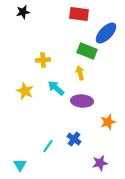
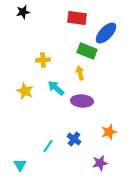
red rectangle: moved 2 px left, 4 px down
orange star: moved 1 px right, 10 px down
